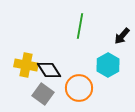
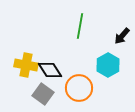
black diamond: moved 1 px right
